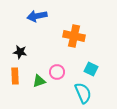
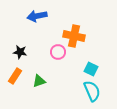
pink circle: moved 1 px right, 20 px up
orange rectangle: rotated 35 degrees clockwise
cyan semicircle: moved 9 px right, 2 px up
